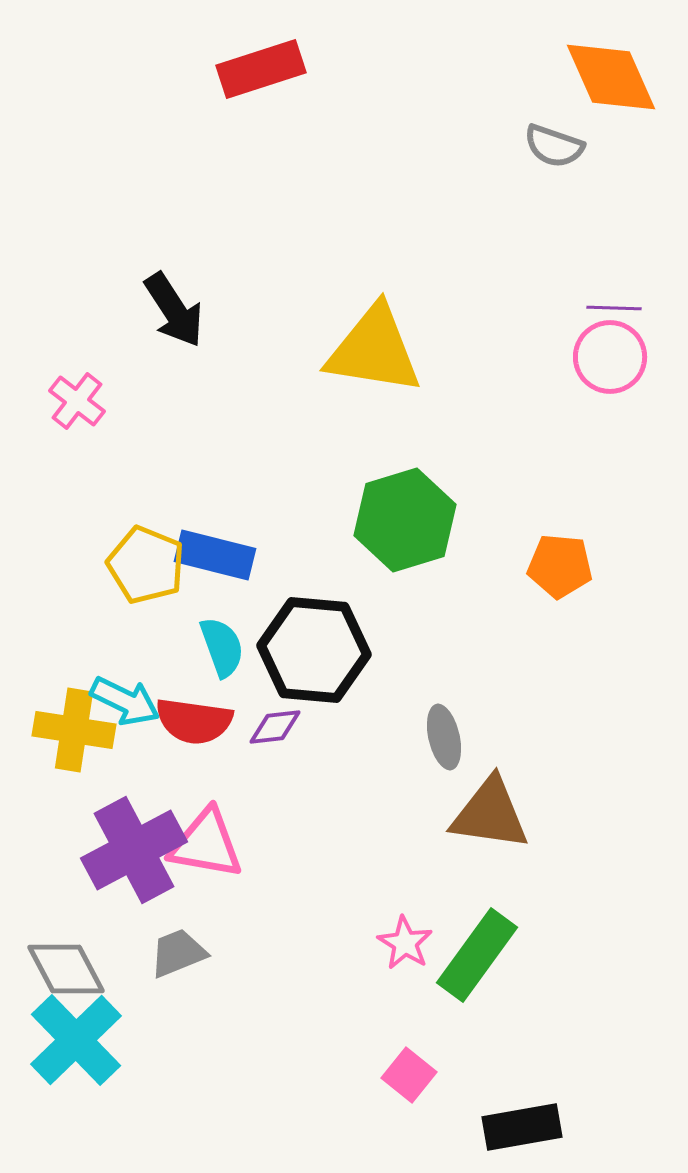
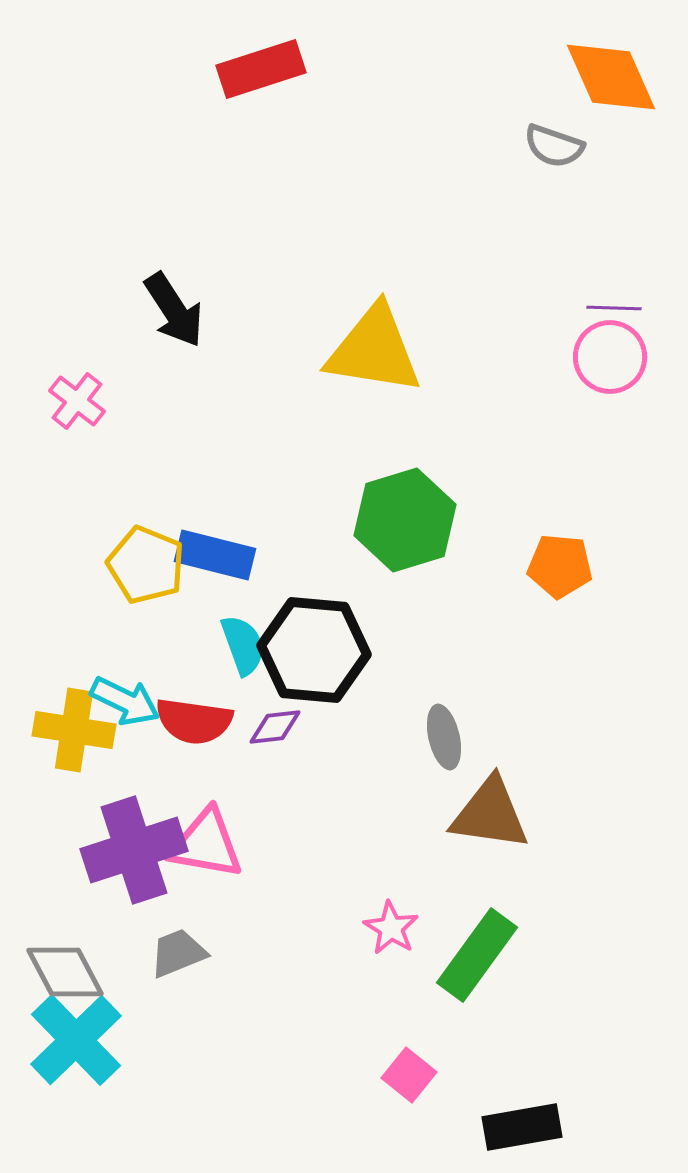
cyan semicircle: moved 21 px right, 2 px up
purple cross: rotated 10 degrees clockwise
pink star: moved 14 px left, 15 px up
gray diamond: moved 1 px left, 3 px down
